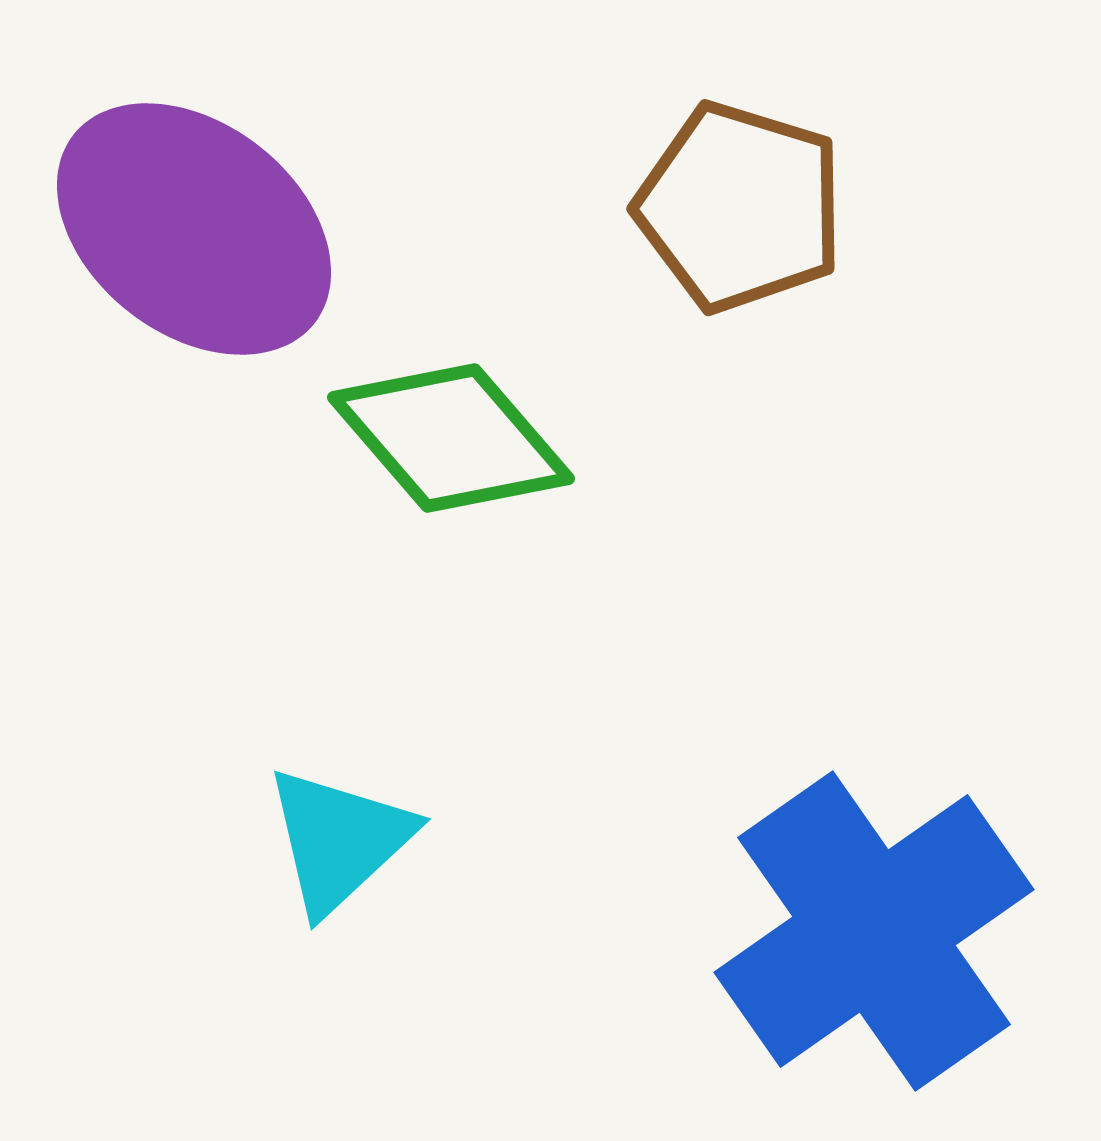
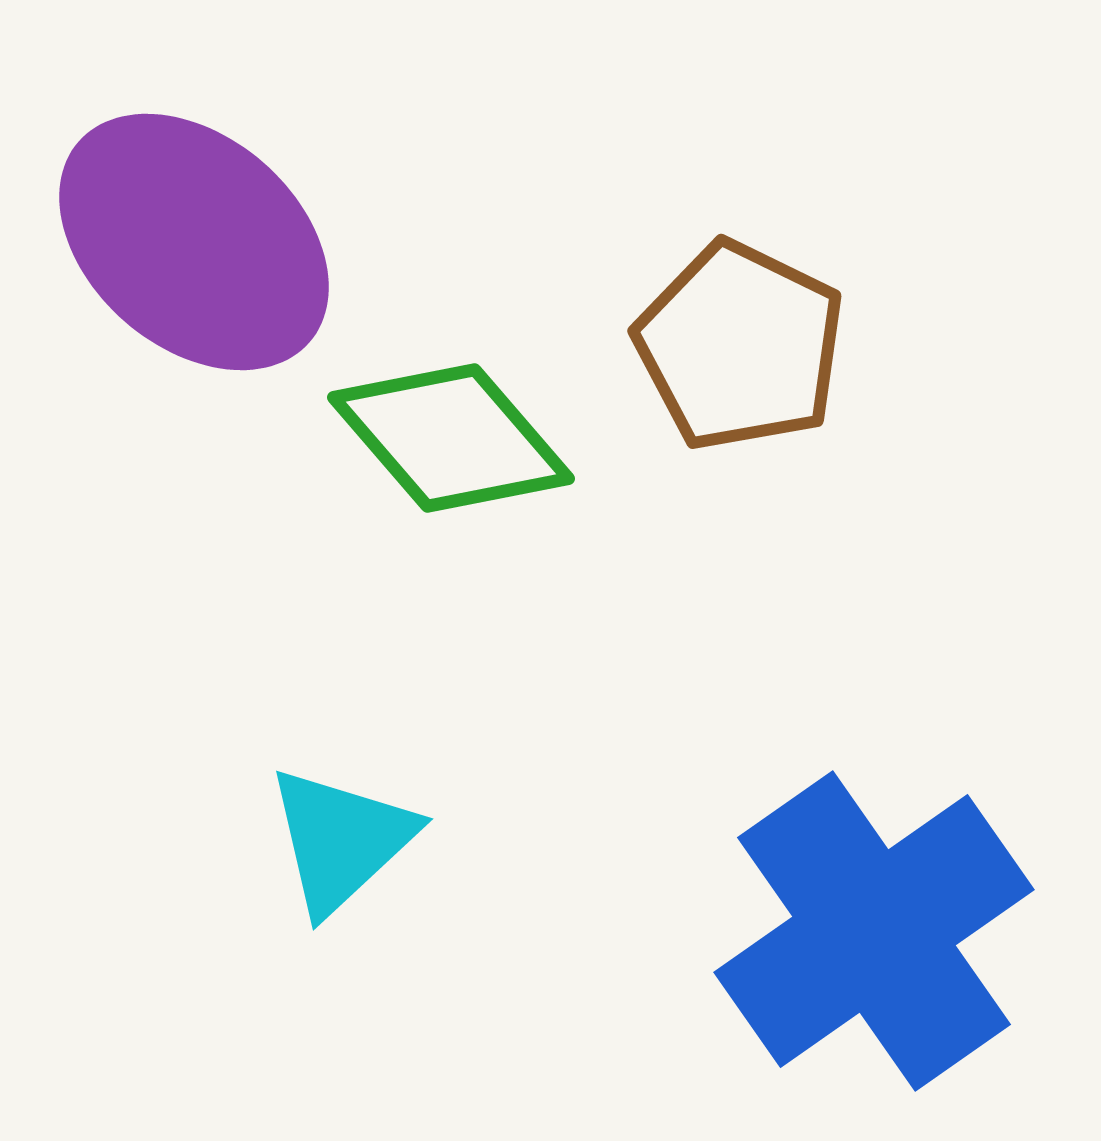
brown pentagon: moved 139 px down; rotated 9 degrees clockwise
purple ellipse: moved 13 px down; rotated 3 degrees clockwise
cyan triangle: moved 2 px right
